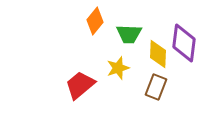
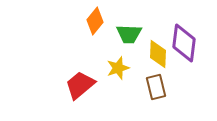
brown rectangle: rotated 35 degrees counterclockwise
